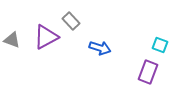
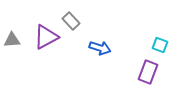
gray triangle: rotated 24 degrees counterclockwise
